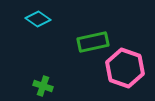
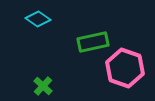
green cross: rotated 24 degrees clockwise
